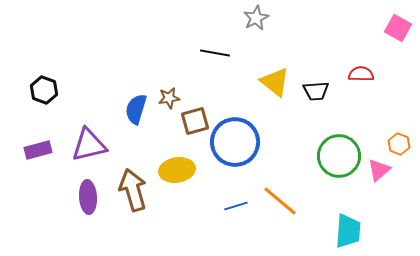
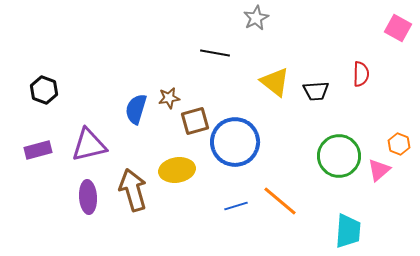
red semicircle: rotated 90 degrees clockwise
